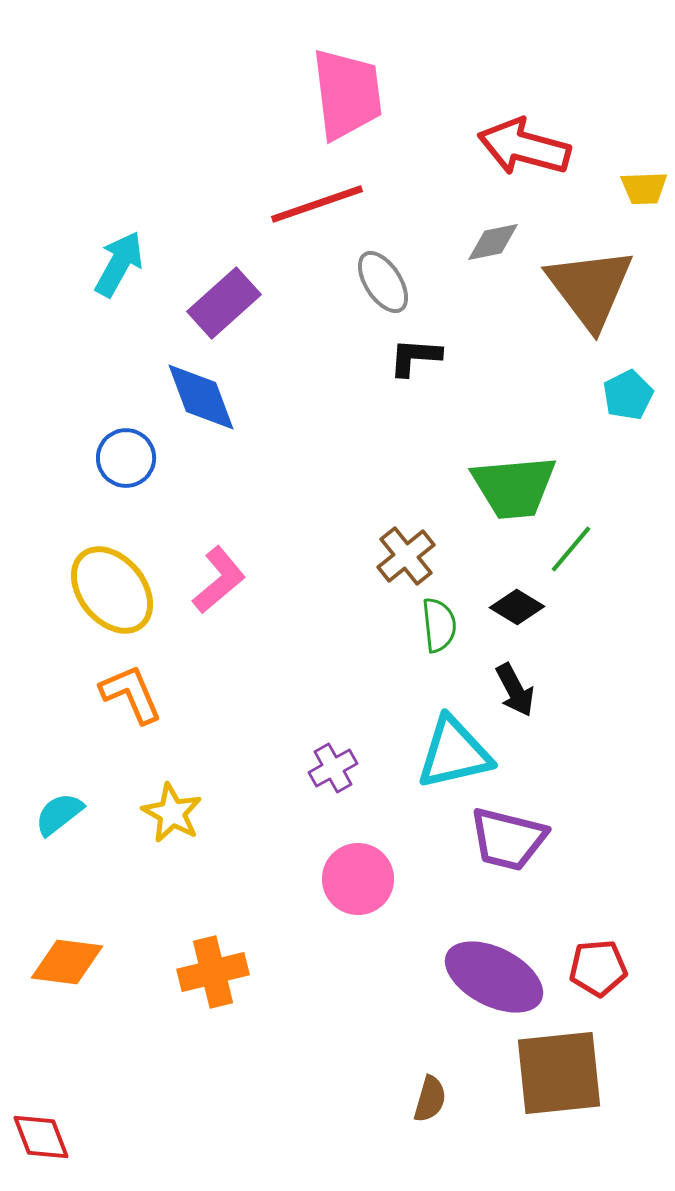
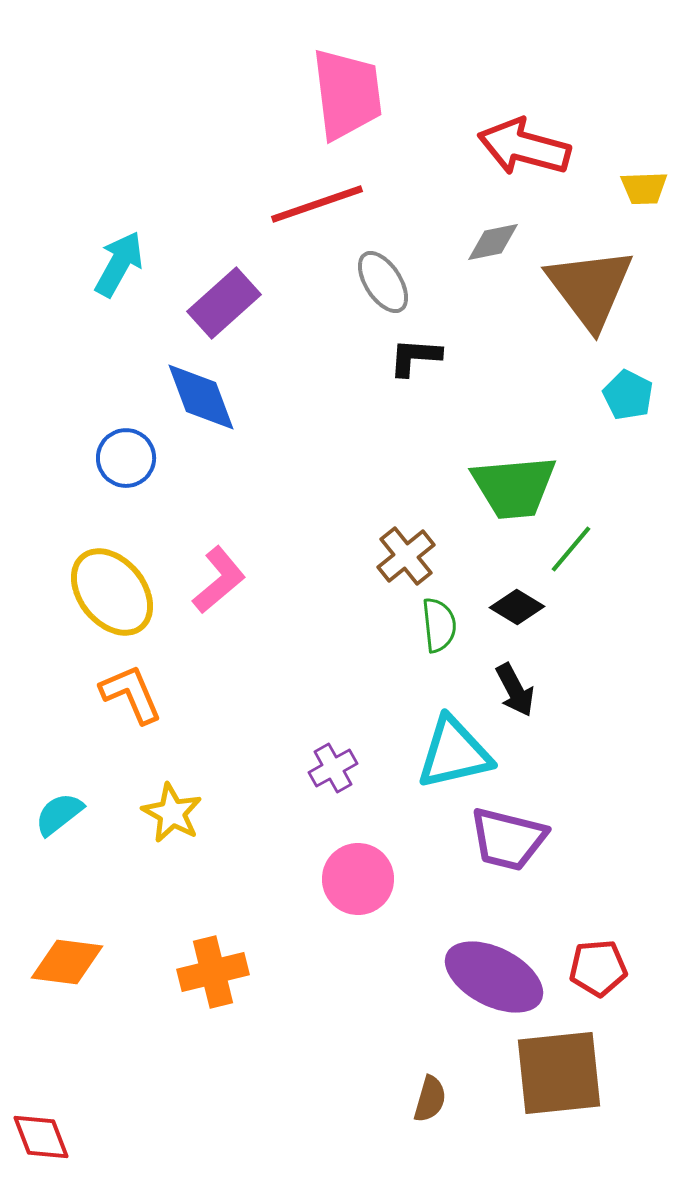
cyan pentagon: rotated 18 degrees counterclockwise
yellow ellipse: moved 2 px down
